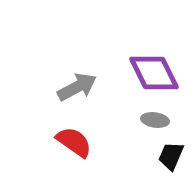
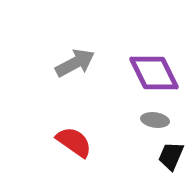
gray arrow: moved 2 px left, 24 px up
